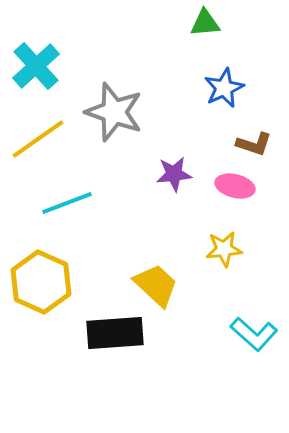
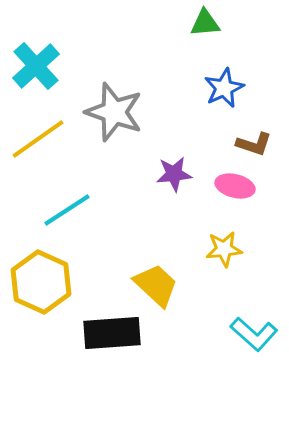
cyan line: moved 7 px down; rotated 12 degrees counterclockwise
black rectangle: moved 3 px left
